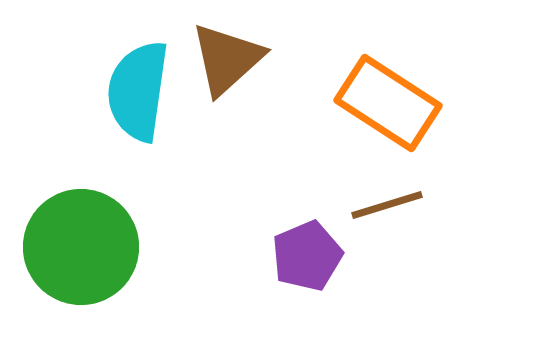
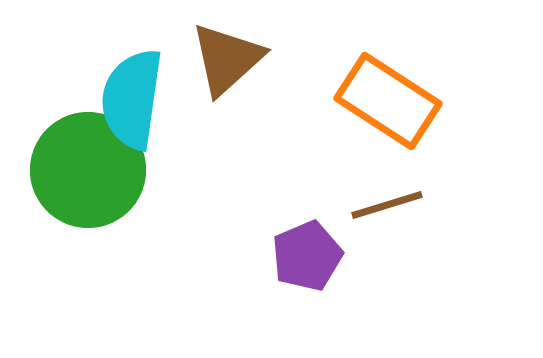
cyan semicircle: moved 6 px left, 8 px down
orange rectangle: moved 2 px up
green circle: moved 7 px right, 77 px up
